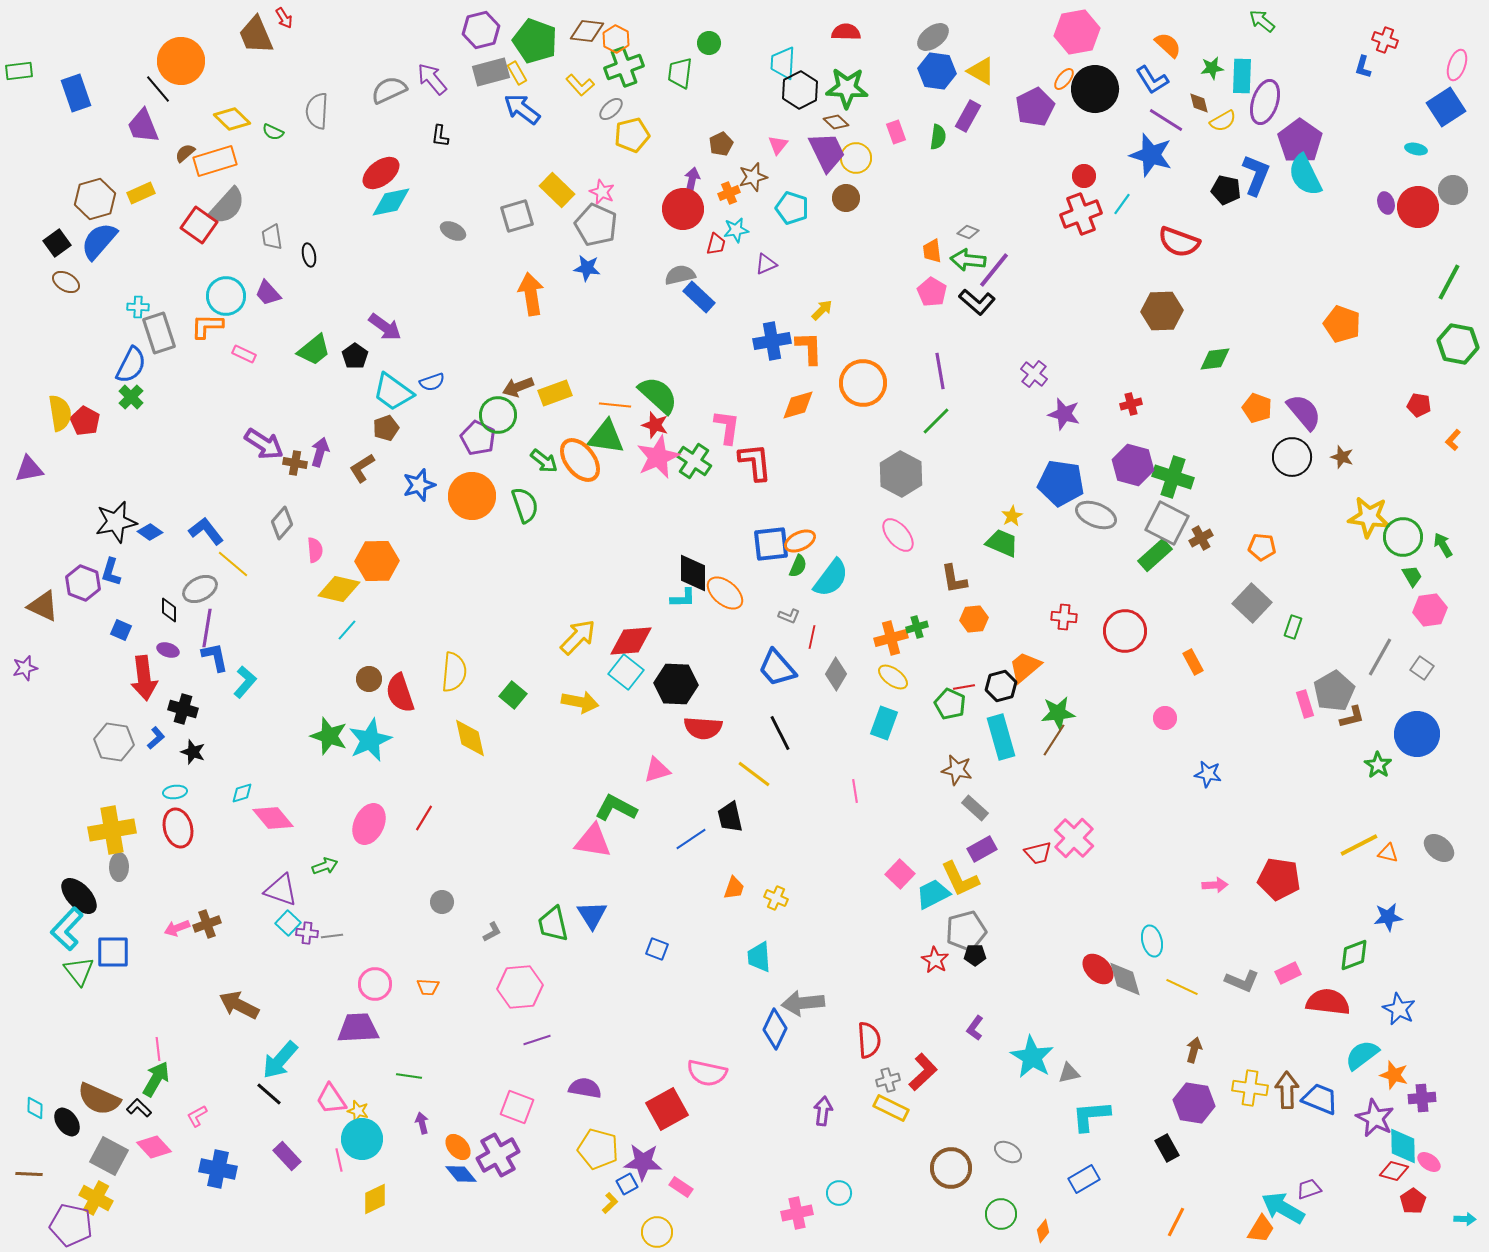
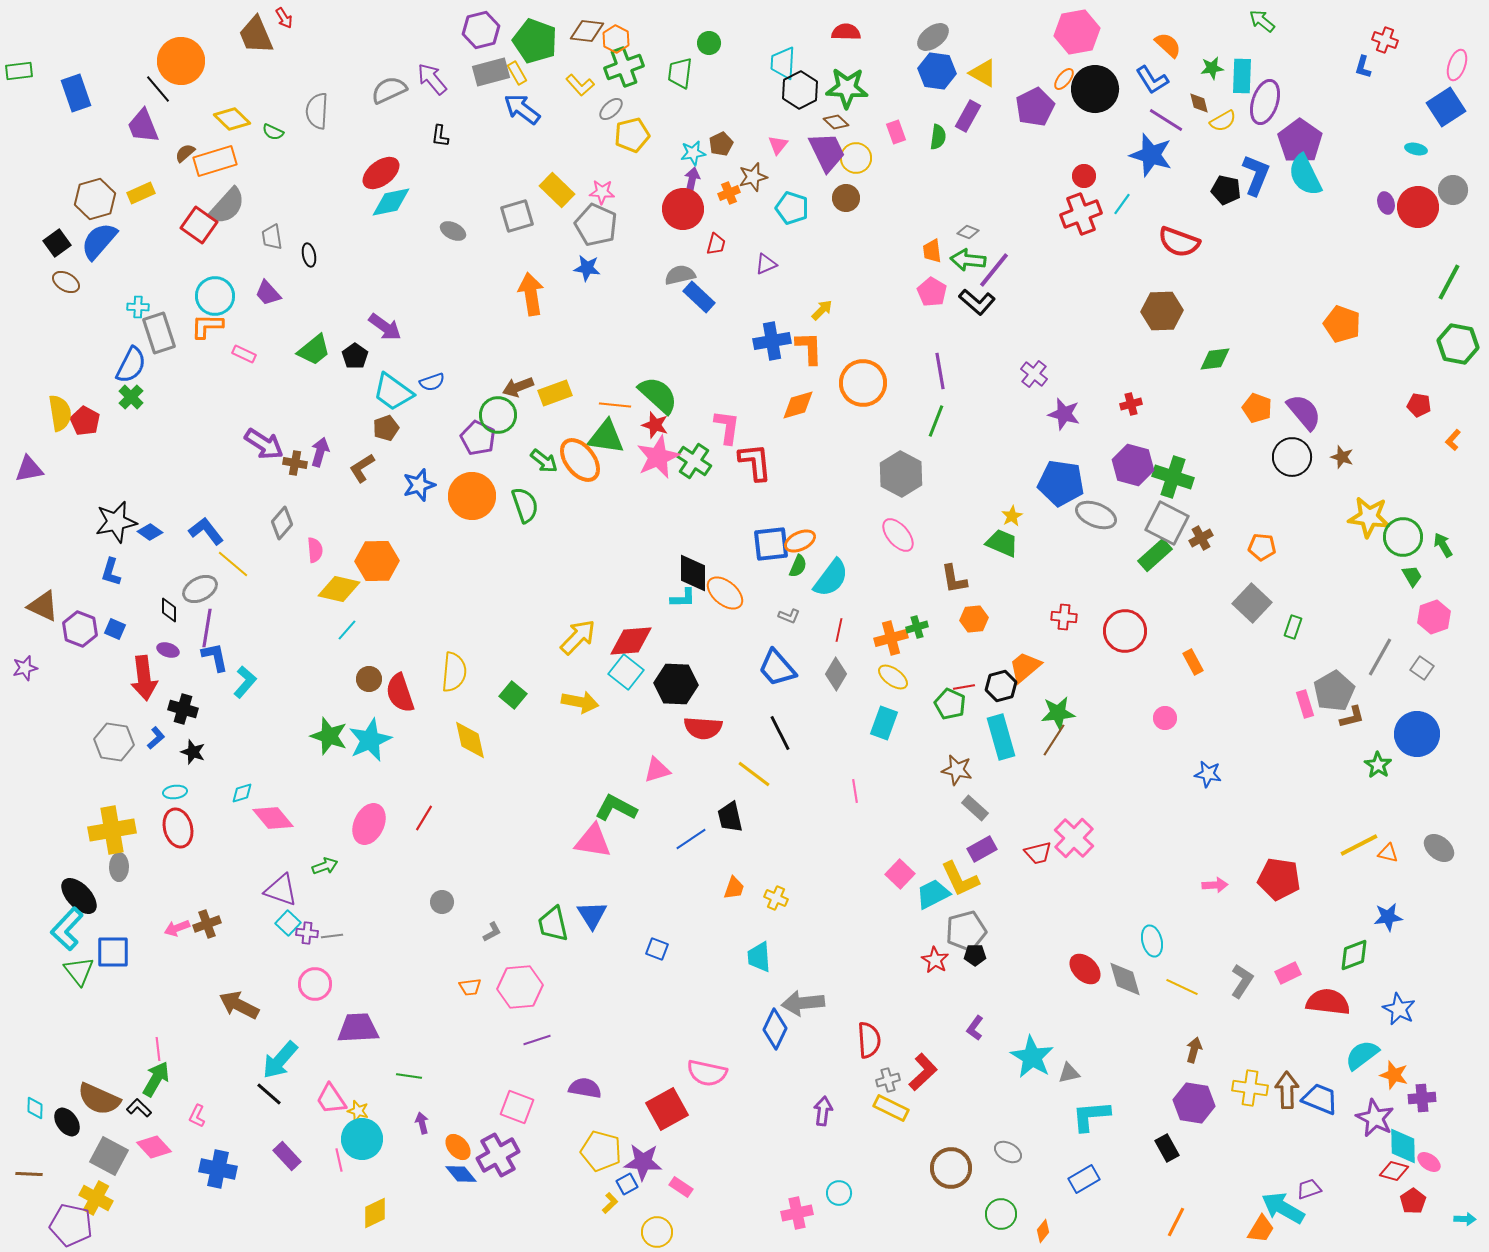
yellow triangle at (981, 71): moved 2 px right, 2 px down
pink star at (602, 192): rotated 20 degrees counterclockwise
cyan star at (736, 230): moved 43 px left, 77 px up
cyan circle at (226, 296): moved 11 px left
green line at (936, 421): rotated 24 degrees counterclockwise
purple hexagon at (83, 583): moved 3 px left, 46 px down
pink hexagon at (1430, 610): moved 4 px right, 7 px down; rotated 12 degrees counterclockwise
blue square at (121, 630): moved 6 px left, 1 px up
red line at (812, 637): moved 27 px right, 7 px up
yellow diamond at (470, 738): moved 2 px down
red ellipse at (1098, 969): moved 13 px left
gray L-shape at (1242, 981): rotated 80 degrees counterclockwise
pink circle at (375, 984): moved 60 px left
orange trapezoid at (428, 987): moved 42 px right; rotated 10 degrees counterclockwise
pink L-shape at (197, 1116): rotated 35 degrees counterclockwise
yellow pentagon at (598, 1149): moved 3 px right, 2 px down
yellow diamond at (375, 1199): moved 14 px down
